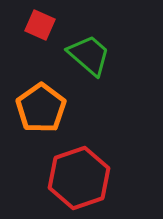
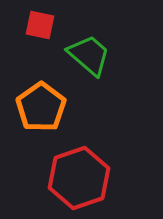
red square: rotated 12 degrees counterclockwise
orange pentagon: moved 1 px up
